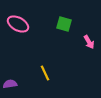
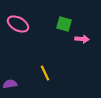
pink arrow: moved 7 px left, 3 px up; rotated 56 degrees counterclockwise
